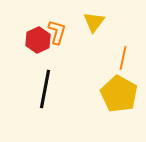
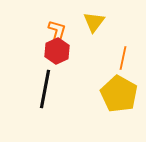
red hexagon: moved 19 px right, 11 px down
